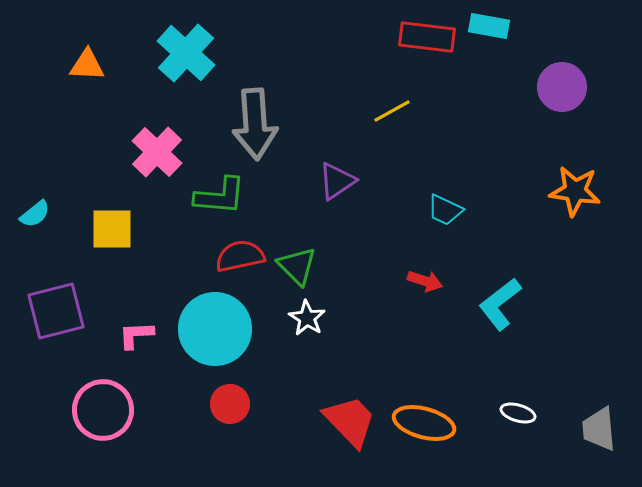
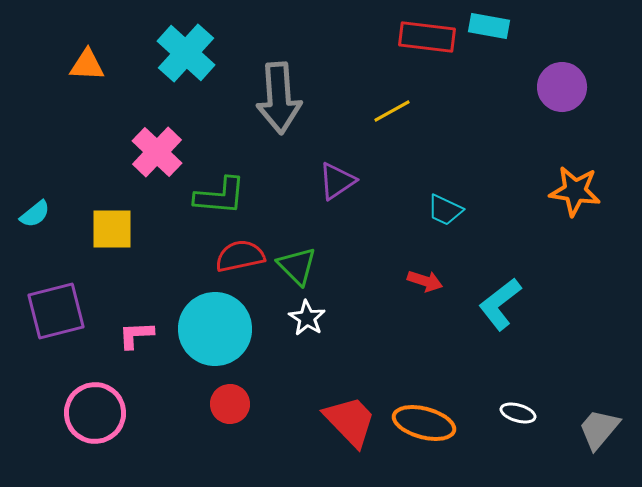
gray arrow: moved 24 px right, 26 px up
pink circle: moved 8 px left, 3 px down
gray trapezoid: rotated 45 degrees clockwise
